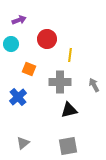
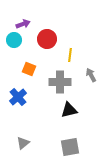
purple arrow: moved 4 px right, 4 px down
cyan circle: moved 3 px right, 4 px up
gray arrow: moved 3 px left, 10 px up
gray square: moved 2 px right, 1 px down
